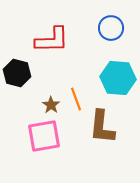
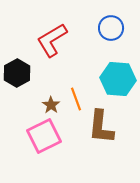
red L-shape: rotated 150 degrees clockwise
black hexagon: rotated 16 degrees clockwise
cyan hexagon: moved 1 px down
brown L-shape: moved 1 px left
pink square: rotated 16 degrees counterclockwise
